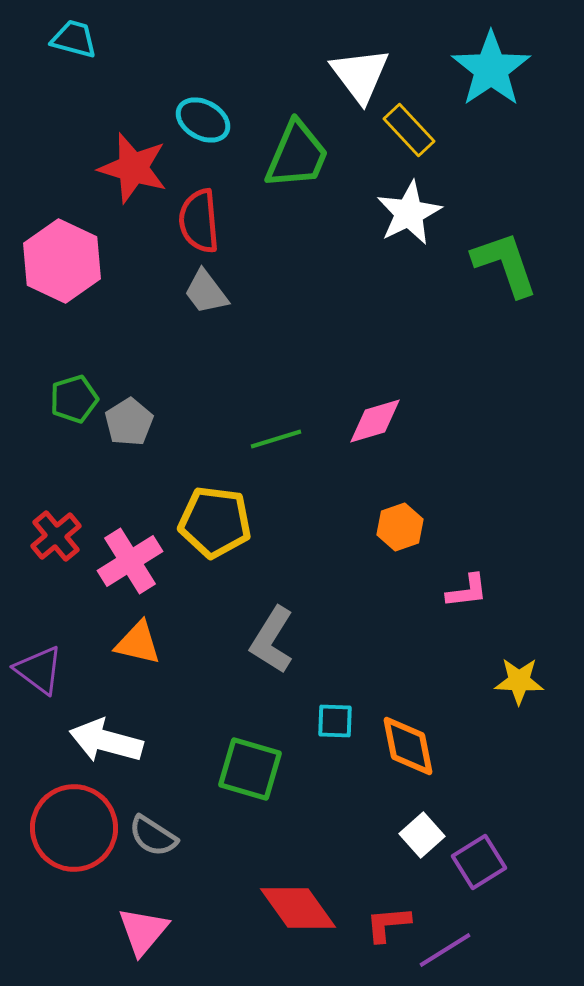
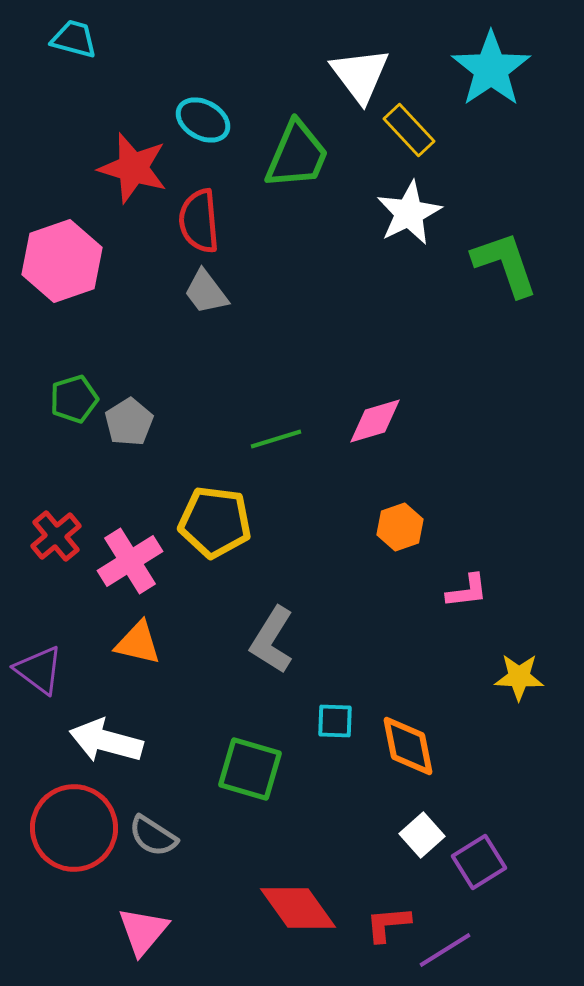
pink hexagon: rotated 16 degrees clockwise
yellow star: moved 4 px up
